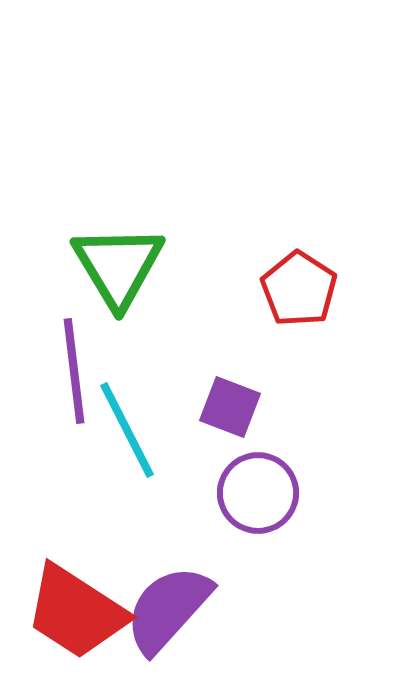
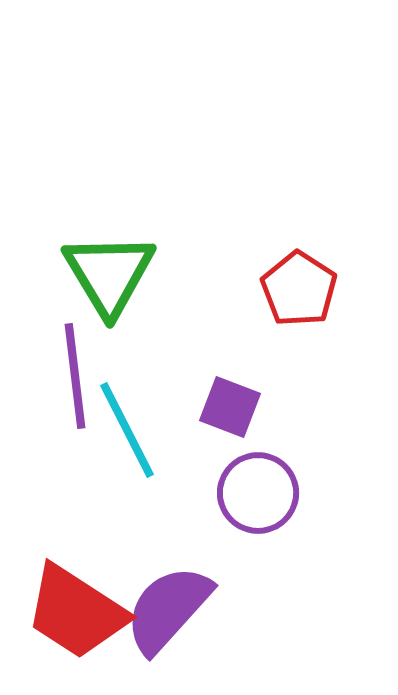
green triangle: moved 9 px left, 8 px down
purple line: moved 1 px right, 5 px down
